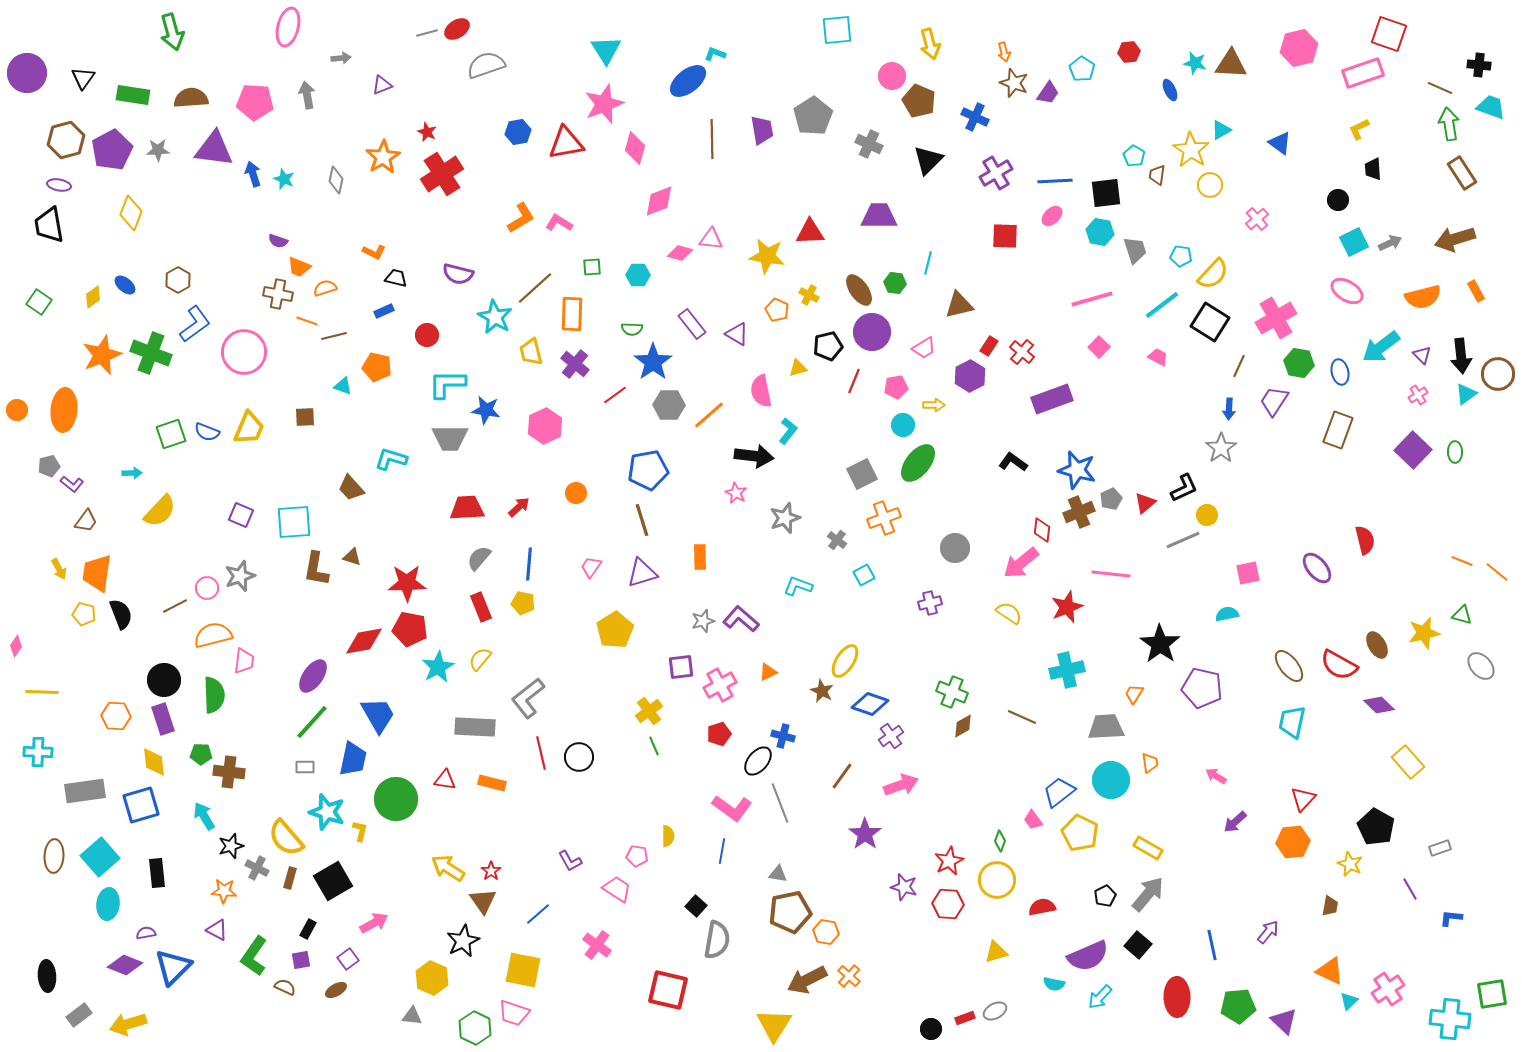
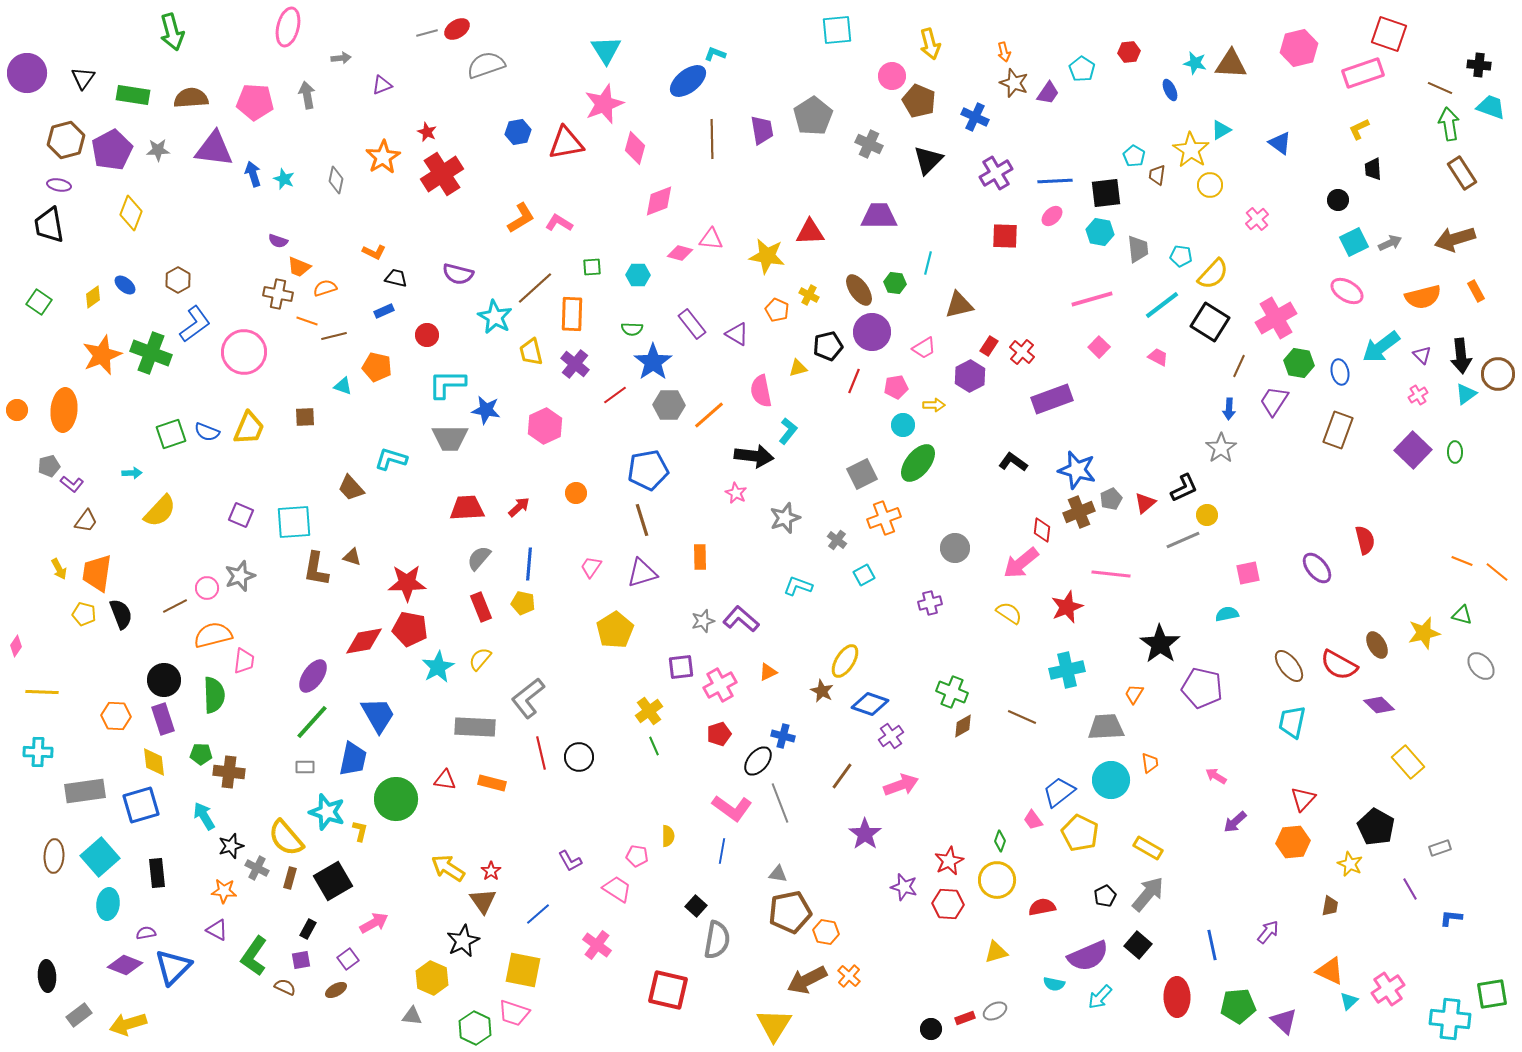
gray trapezoid at (1135, 250): moved 3 px right, 1 px up; rotated 12 degrees clockwise
